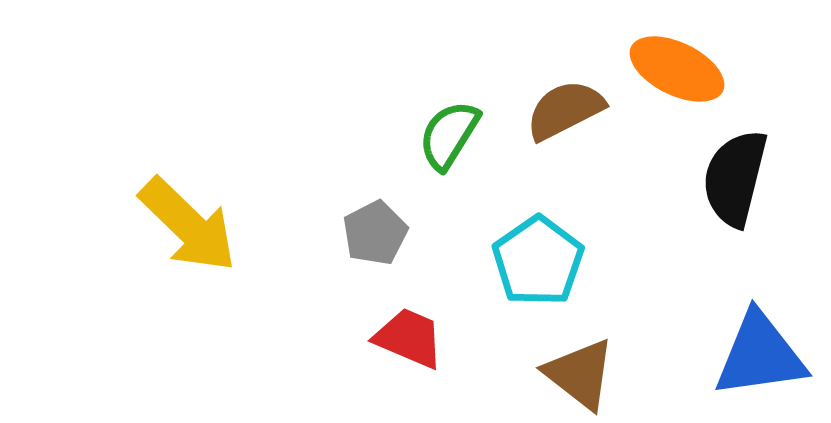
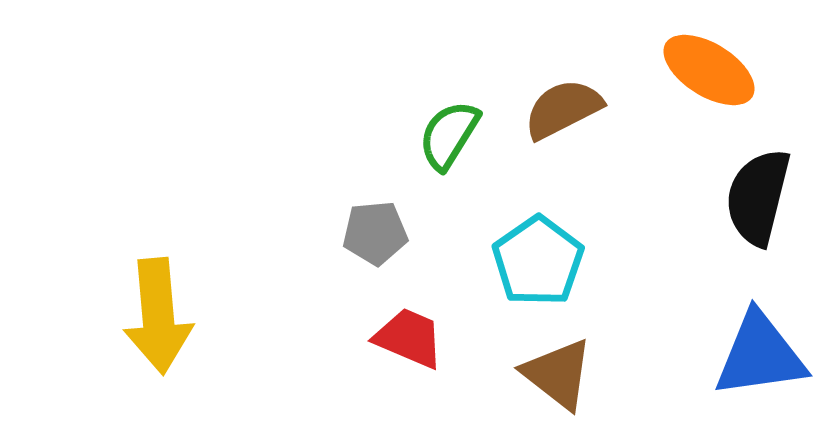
orange ellipse: moved 32 px right, 1 px down; rotated 6 degrees clockwise
brown semicircle: moved 2 px left, 1 px up
black semicircle: moved 23 px right, 19 px down
yellow arrow: moved 30 px left, 91 px down; rotated 41 degrees clockwise
gray pentagon: rotated 22 degrees clockwise
brown triangle: moved 22 px left
